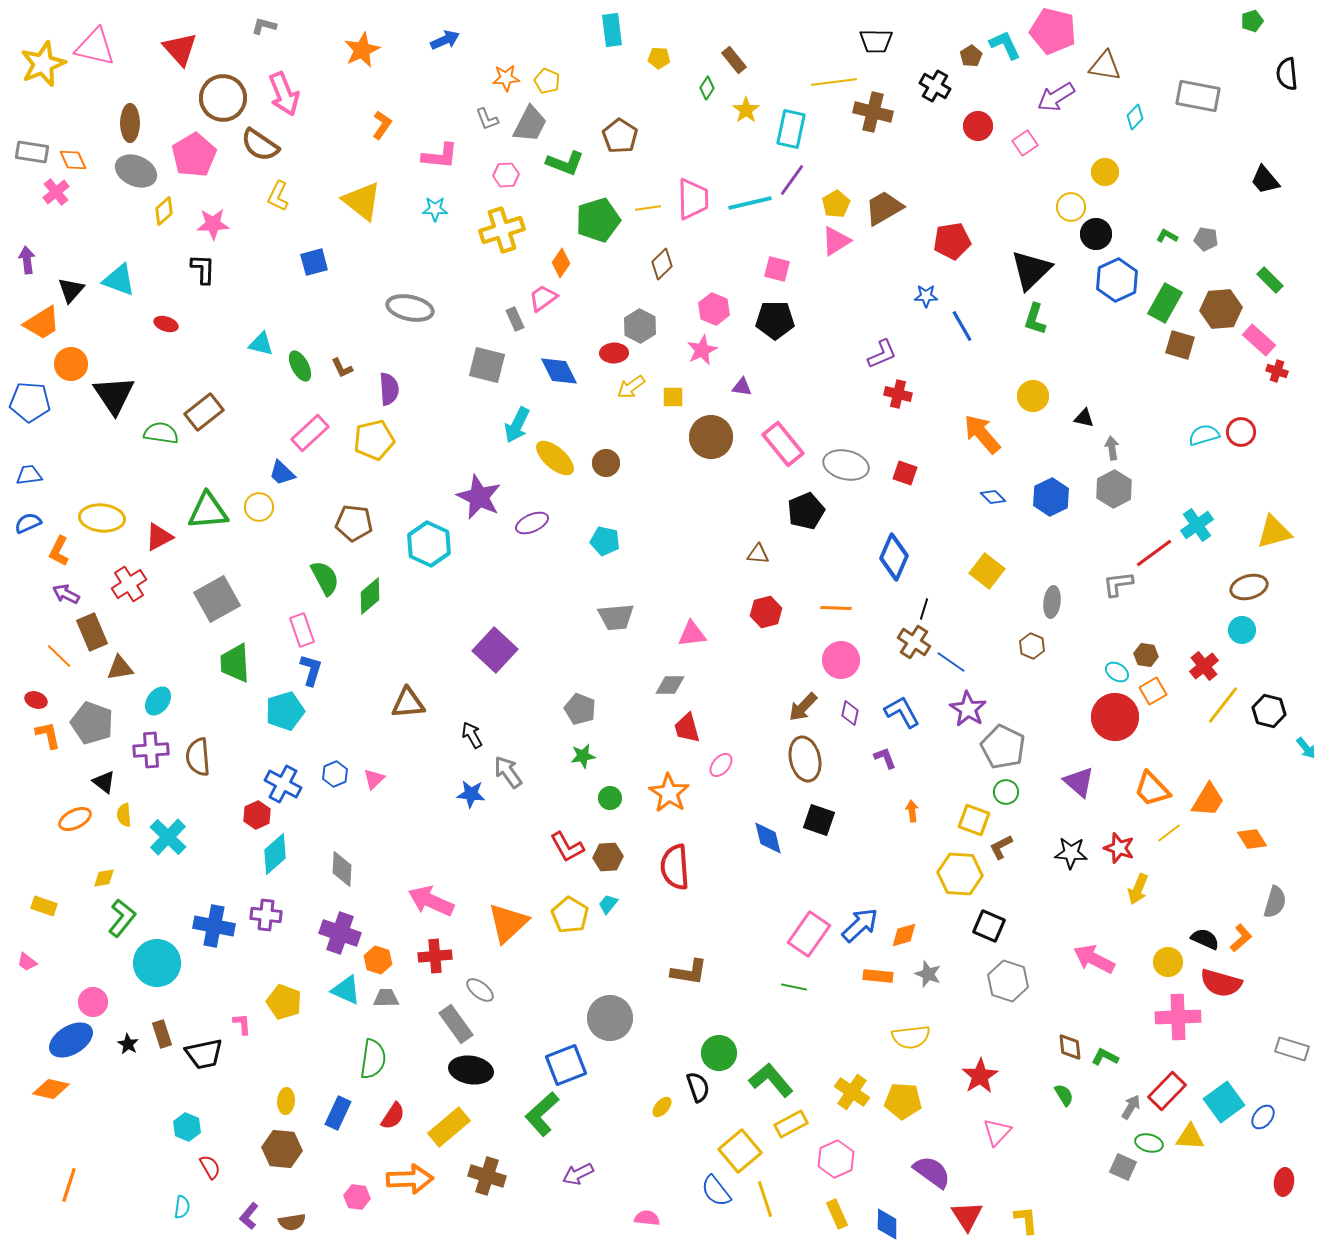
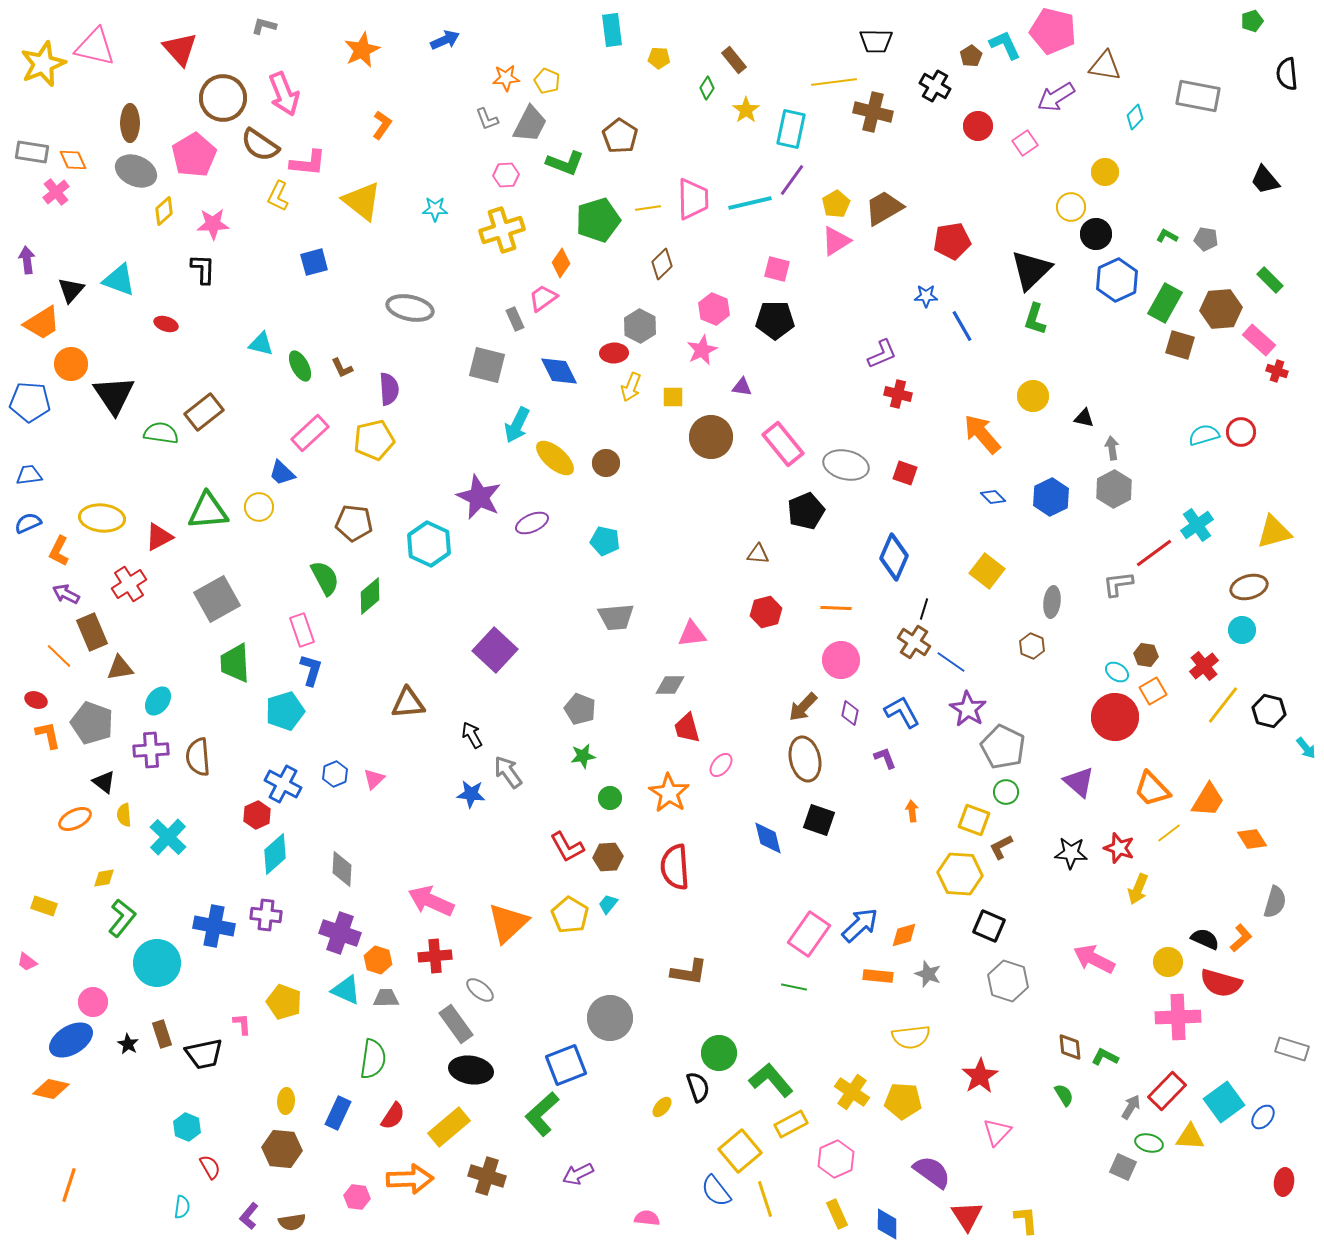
pink L-shape at (440, 156): moved 132 px left, 7 px down
yellow arrow at (631, 387): rotated 32 degrees counterclockwise
